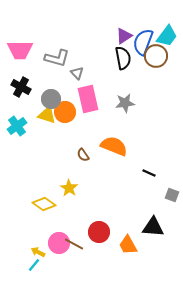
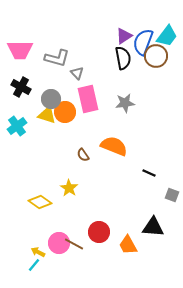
yellow diamond: moved 4 px left, 2 px up
